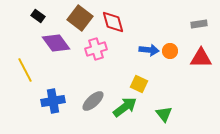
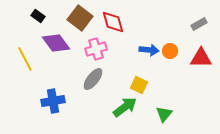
gray rectangle: rotated 21 degrees counterclockwise
yellow line: moved 11 px up
yellow square: moved 1 px down
gray ellipse: moved 22 px up; rotated 10 degrees counterclockwise
green triangle: rotated 18 degrees clockwise
